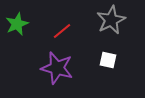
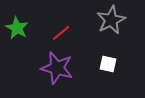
green star: moved 4 px down; rotated 20 degrees counterclockwise
red line: moved 1 px left, 2 px down
white square: moved 4 px down
